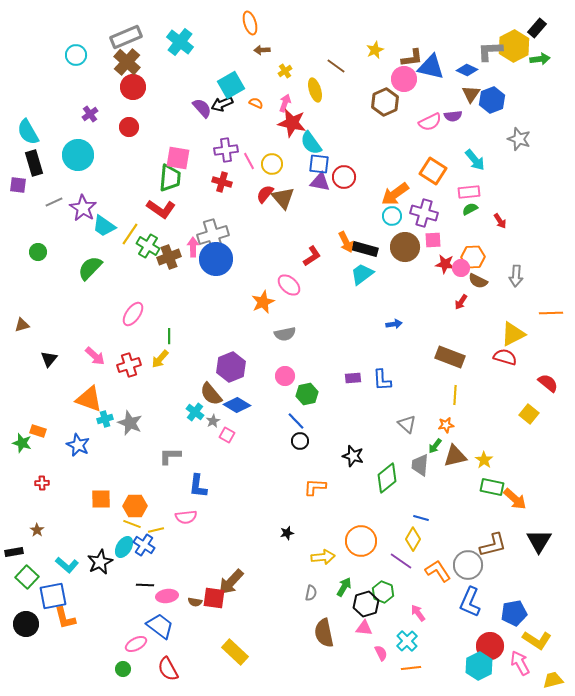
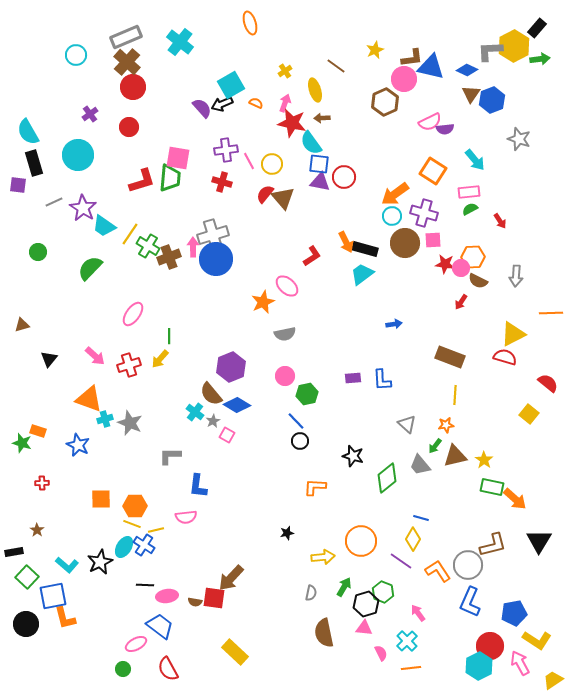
brown arrow at (262, 50): moved 60 px right, 68 px down
purple semicircle at (453, 116): moved 8 px left, 13 px down
red L-shape at (161, 209): moved 19 px left, 28 px up; rotated 52 degrees counterclockwise
brown circle at (405, 247): moved 4 px up
pink ellipse at (289, 285): moved 2 px left, 1 px down
gray trapezoid at (420, 465): rotated 45 degrees counterclockwise
brown arrow at (231, 582): moved 4 px up
yellow trapezoid at (553, 680): rotated 20 degrees counterclockwise
